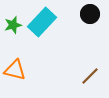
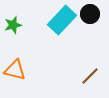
cyan rectangle: moved 20 px right, 2 px up
